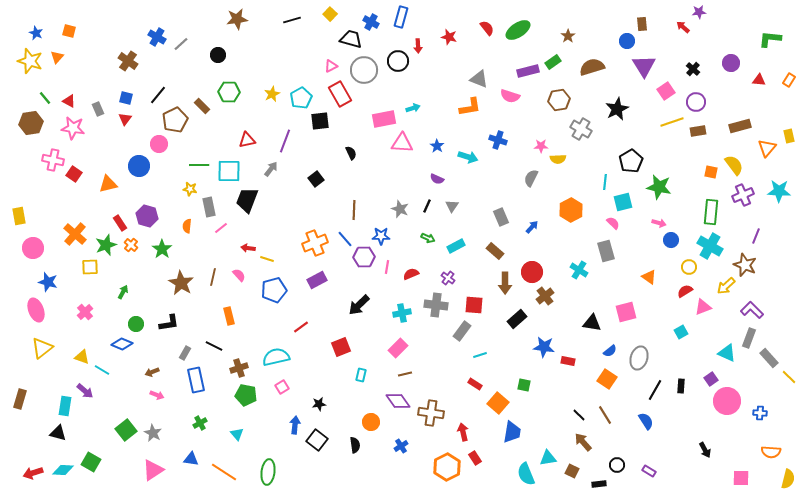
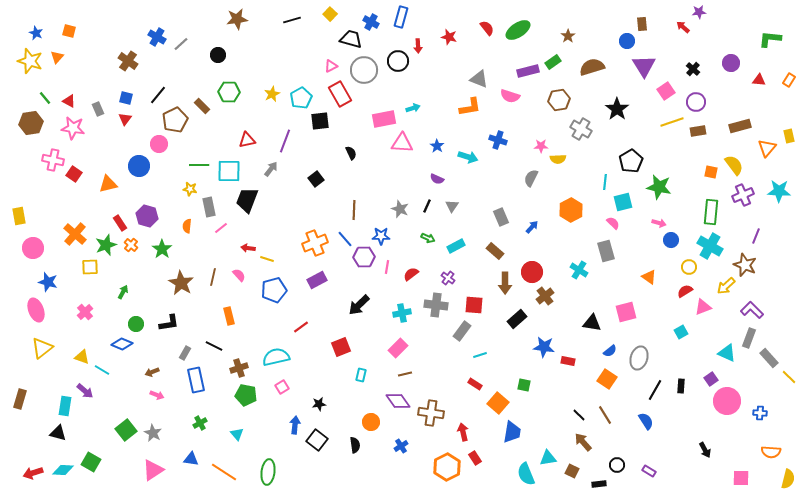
black star at (617, 109): rotated 10 degrees counterclockwise
red semicircle at (411, 274): rotated 14 degrees counterclockwise
